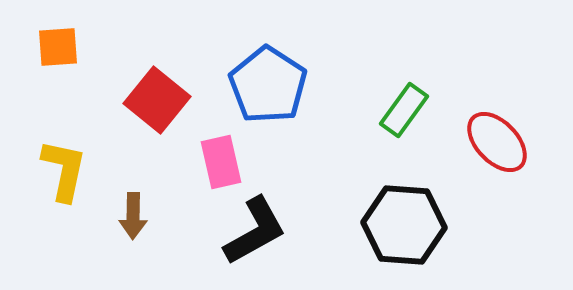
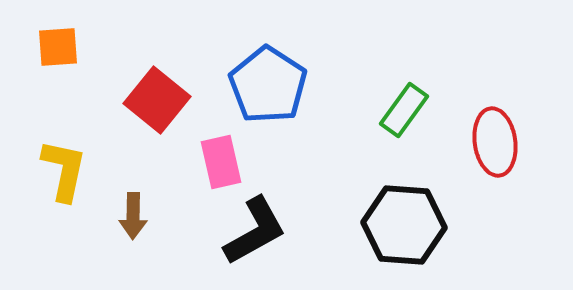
red ellipse: moved 2 px left; rotated 36 degrees clockwise
